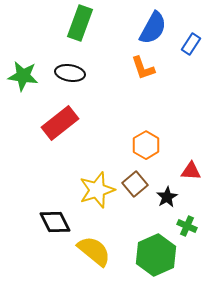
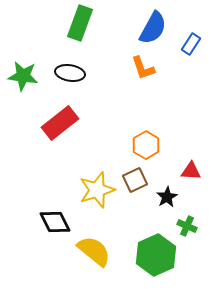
brown square: moved 4 px up; rotated 15 degrees clockwise
